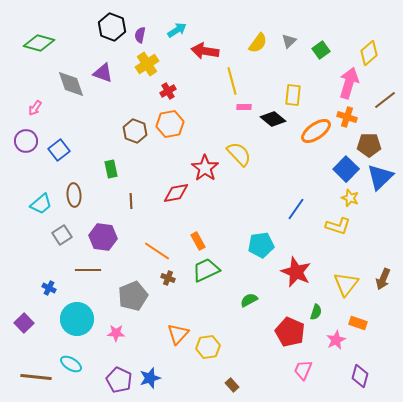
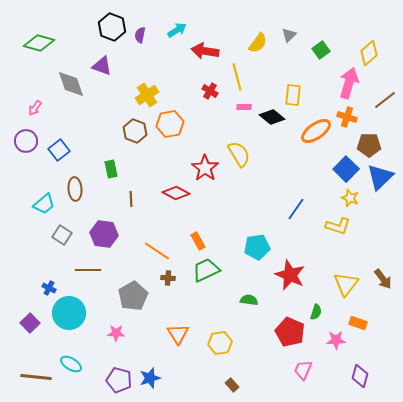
gray triangle at (289, 41): moved 6 px up
yellow cross at (147, 64): moved 31 px down
purple triangle at (103, 73): moved 1 px left, 7 px up
yellow line at (232, 81): moved 5 px right, 4 px up
red cross at (168, 91): moved 42 px right; rotated 28 degrees counterclockwise
black diamond at (273, 119): moved 1 px left, 2 px up
yellow semicircle at (239, 154): rotated 12 degrees clockwise
red diamond at (176, 193): rotated 40 degrees clockwise
brown ellipse at (74, 195): moved 1 px right, 6 px up
brown line at (131, 201): moved 2 px up
cyan trapezoid at (41, 204): moved 3 px right
gray square at (62, 235): rotated 24 degrees counterclockwise
purple hexagon at (103, 237): moved 1 px right, 3 px up
cyan pentagon at (261, 245): moved 4 px left, 2 px down
red star at (296, 272): moved 6 px left, 3 px down
brown cross at (168, 278): rotated 16 degrees counterclockwise
brown arrow at (383, 279): rotated 60 degrees counterclockwise
gray pentagon at (133, 296): rotated 8 degrees counterclockwise
green semicircle at (249, 300): rotated 36 degrees clockwise
cyan circle at (77, 319): moved 8 px left, 6 px up
purple square at (24, 323): moved 6 px right
orange triangle at (178, 334): rotated 15 degrees counterclockwise
pink star at (336, 340): rotated 24 degrees clockwise
yellow hexagon at (208, 347): moved 12 px right, 4 px up
purple pentagon at (119, 380): rotated 10 degrees counterclockwise
